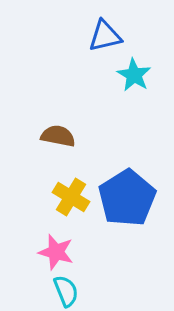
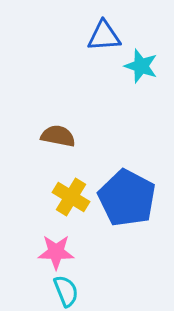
blue triangle: moved 1 px left; rotated 9 degrees clockwise
cyan star: moved 7 px right, 9 px up; rotated 12 degrees counterclockwise
blue pentagon: rotated 12 degrees counterclockwise
pink star: rotated 15 degrees counterclockwise
